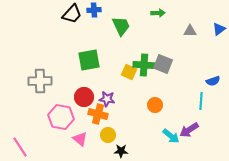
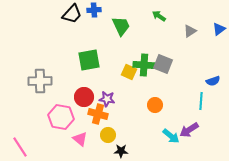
green arrow: moved 1 px right, 3 px down; rotated 144 degrees counterclockwise
gray triangle: rotated 32 degrees counterclockwise
